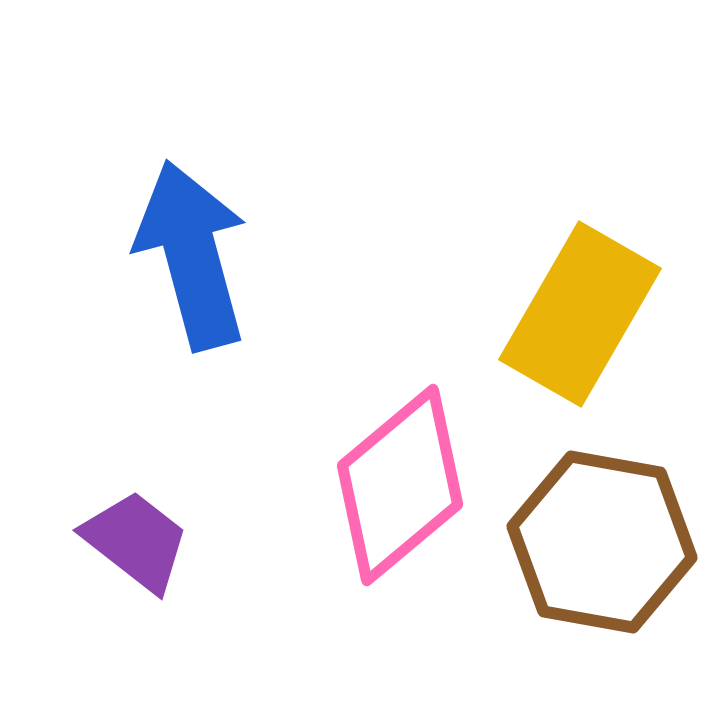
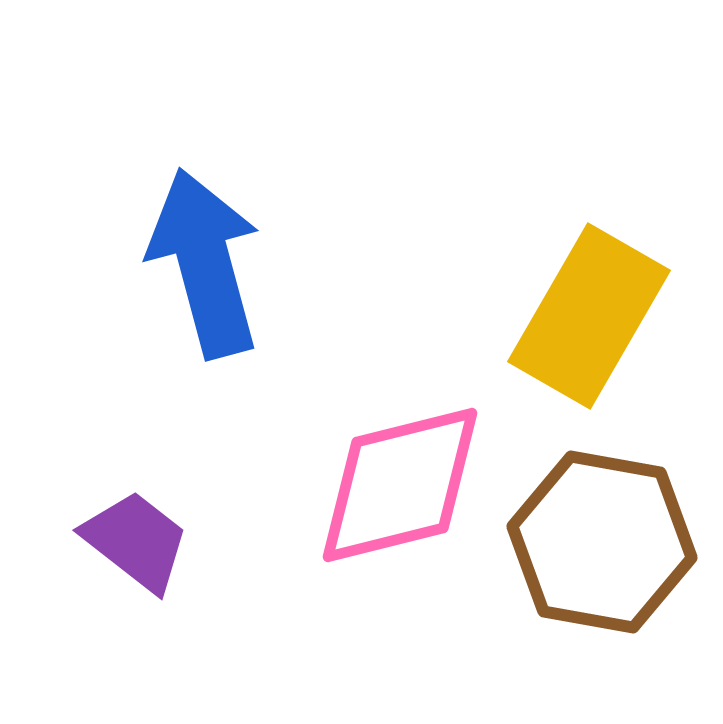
blue arrow: moved 13 px right, 8 px down
yellow rectangle: moved 9 px right, 2 px down
pink diamond: rotated 26 degrees clockwise
